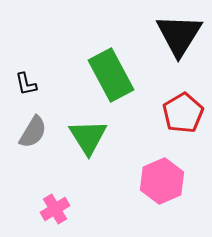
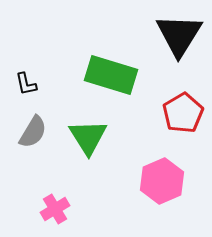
green rectangle: rotated 45 degrees counterclockwise
